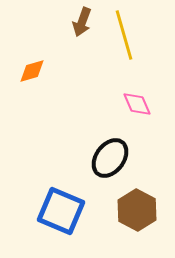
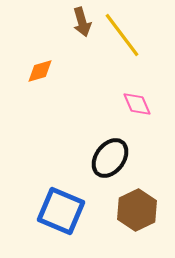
brown arrow: rotated 36 degrees counterclockwise
yellow line: moved 2 px left; rotated 21 degrees counterclockwise
orange diamond: moved 8 px right
brown hexagon: rotated 6 degrees clockwise
